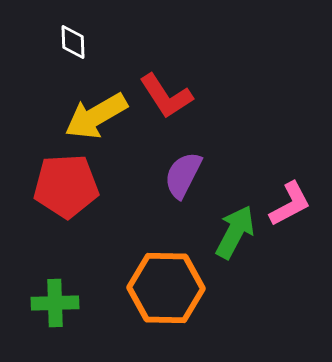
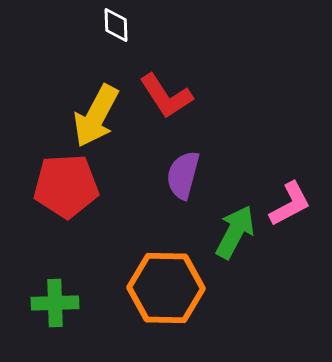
white diamond: moved 43 px right, 17 px up
yellow arrow: rotated 32 degrees counterclockwise
purple semicircle: rotated 12 degrees counterclockwise
